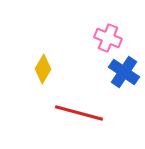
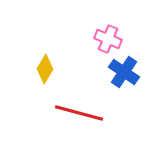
pink cross: moved 1 px down
yellow diamond: moved 2 px right
